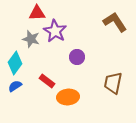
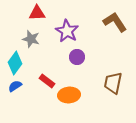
purple star: moved 12 px right
orange ellipse: moved 1 px right, 2 px up
